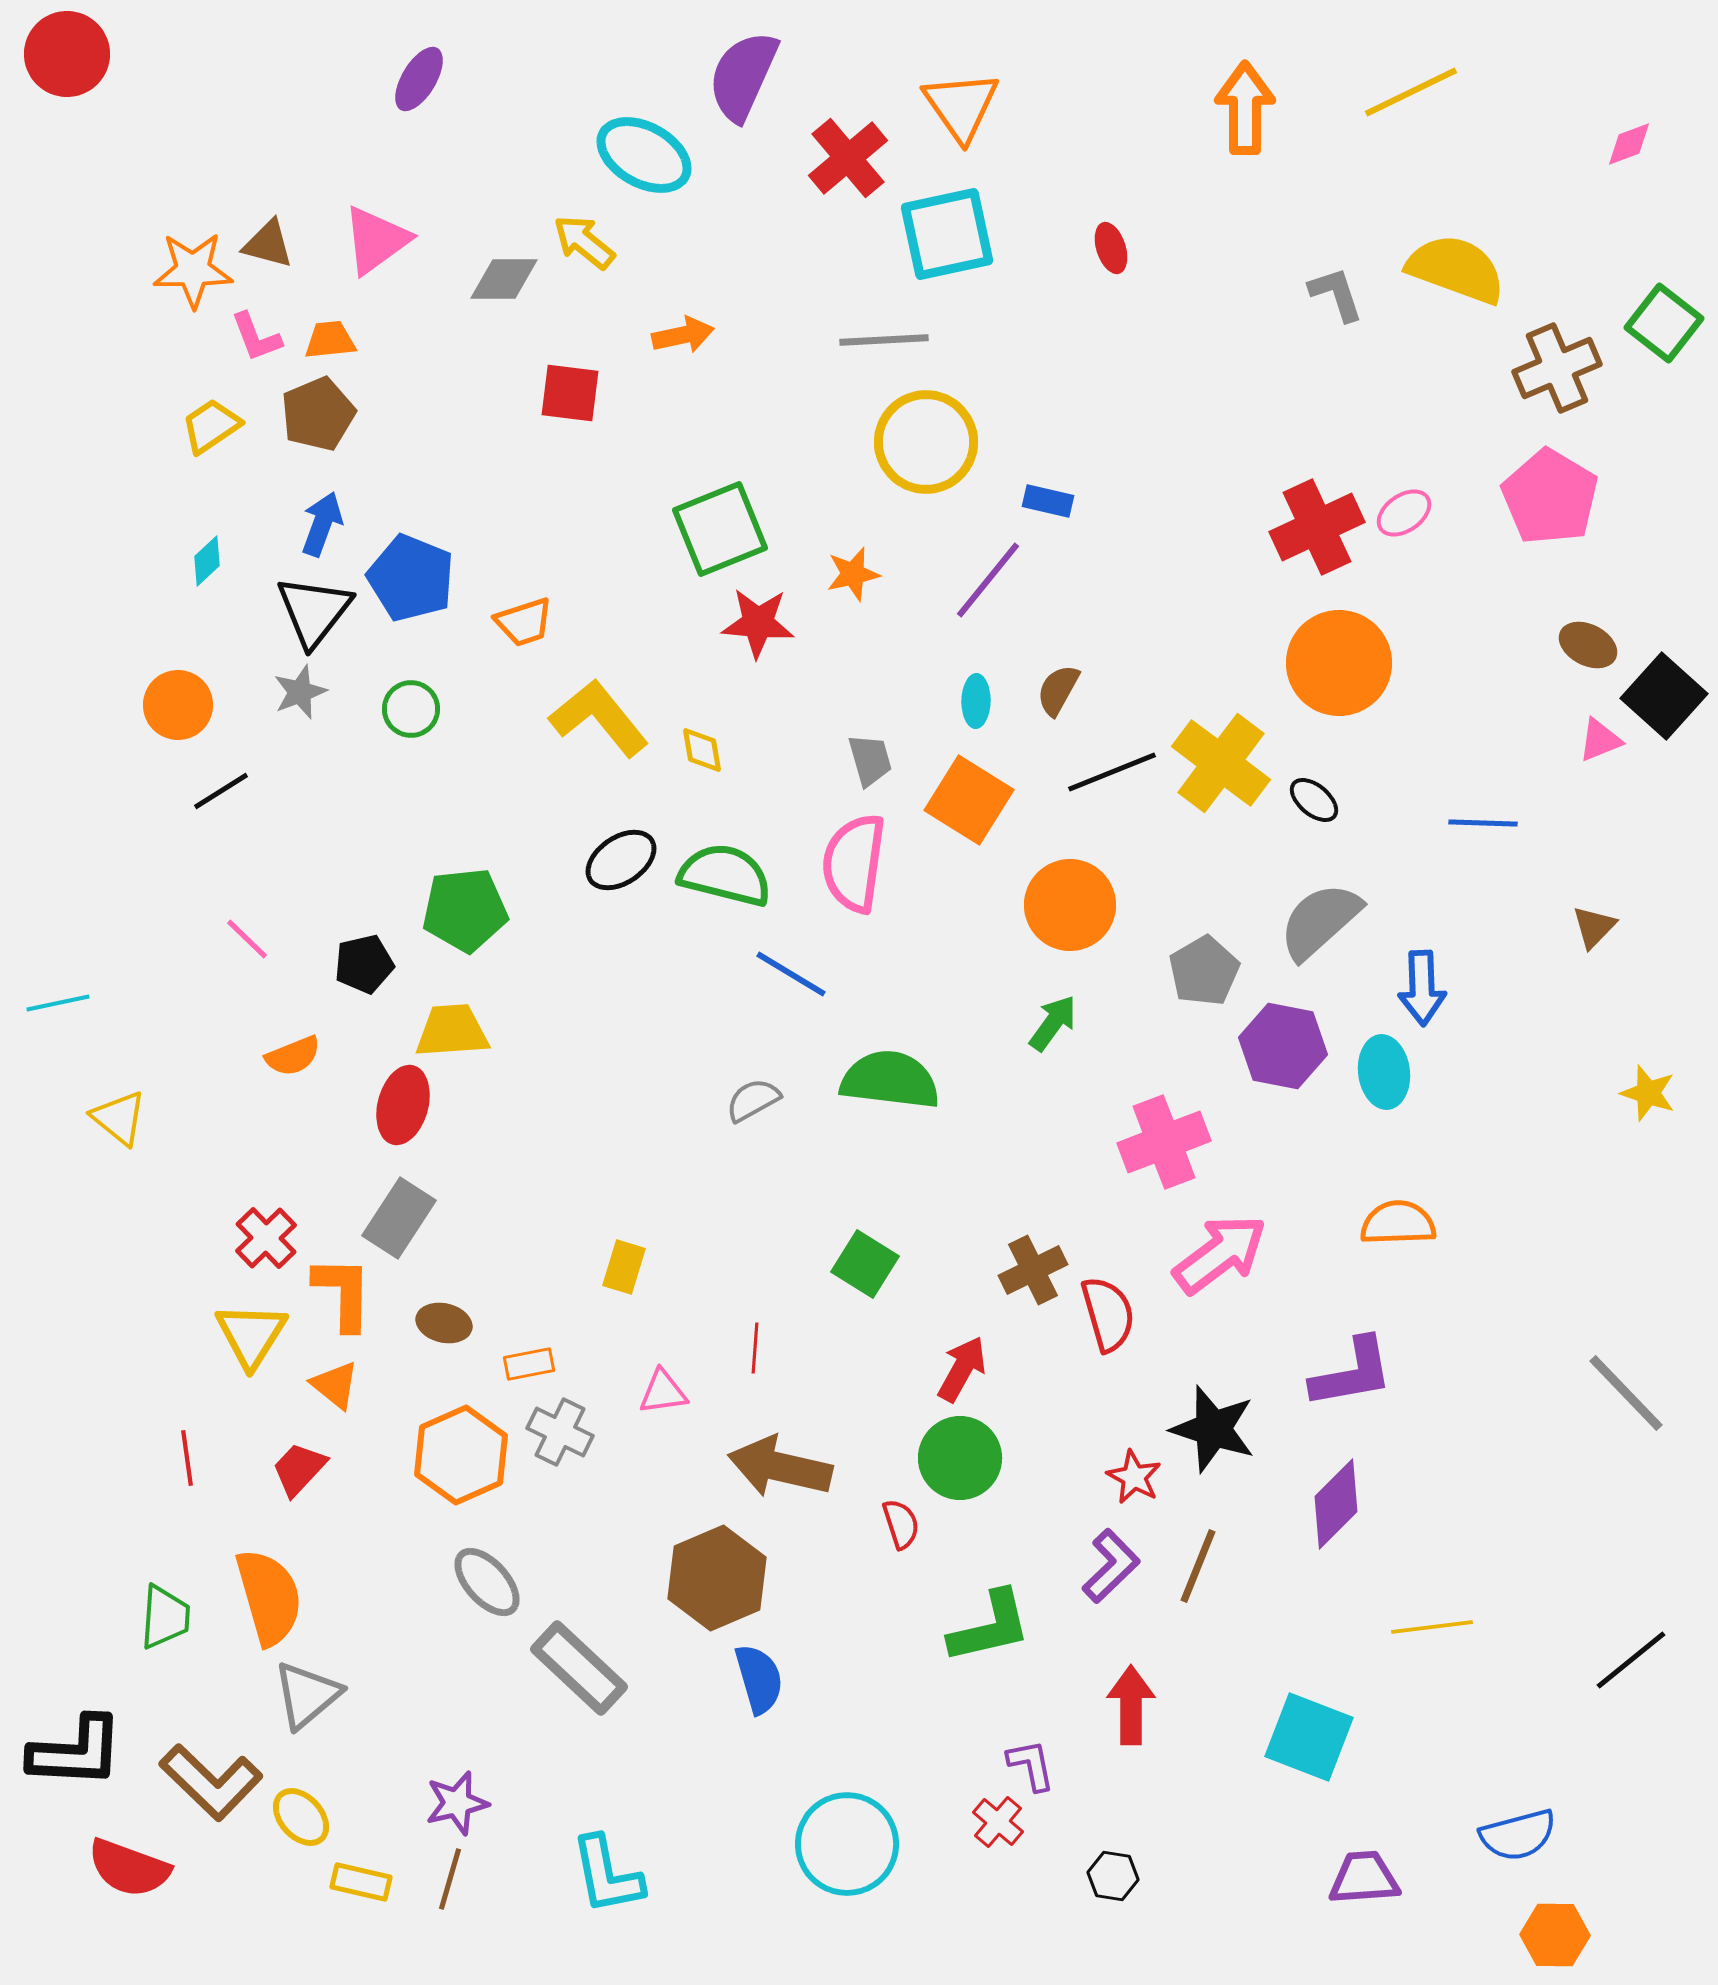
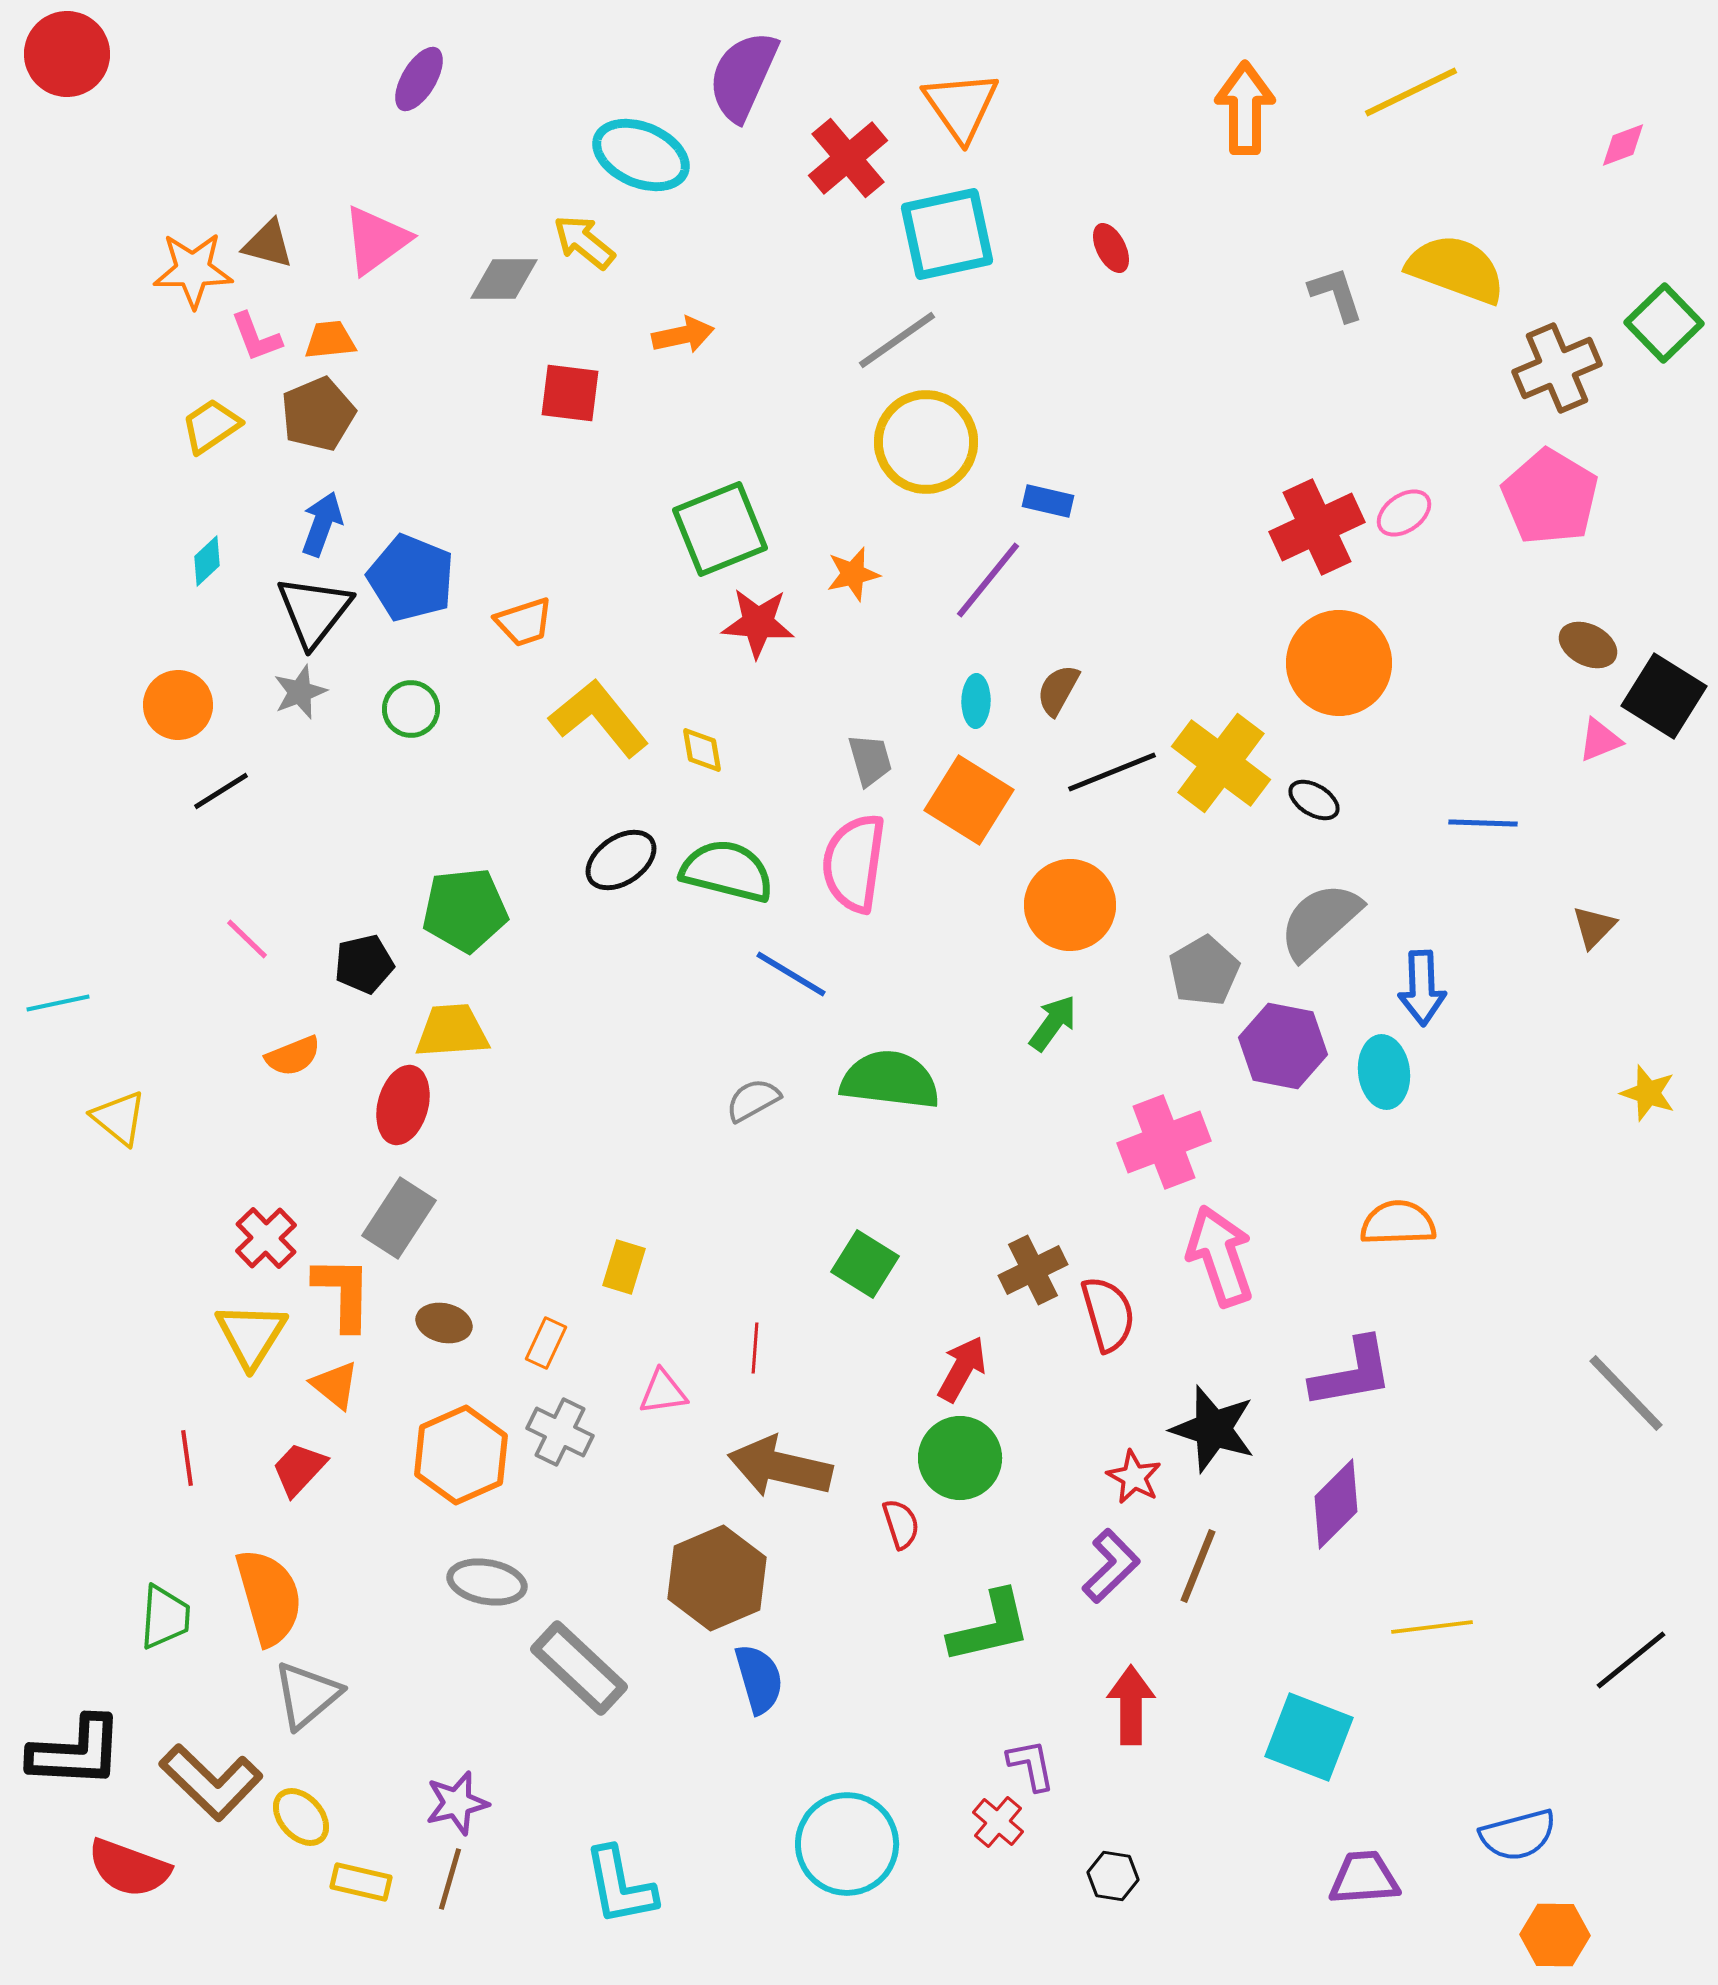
pink diamond at (1629, 144): moved 6 px left, 1 px down
cyan ellipse at (644, 155): moved 3 px left; rotated 6 degrees counterclockwise
red ellipse at (1111, 248): rotated 9 degrees counterclockwise
green square at (1664, 323): rotated 8 degrees clockwise
gray line at (884, 340): moved 13 px right; rotated 32 degrees counterclockwise
black square at (1664, 696): rotated 10 degrees counterclockwise
black ellipse at (1314, 800): rotated 9 degrees counterclockwise
green semicircle at (725, 875): moved 2 px right, 4 px up
pink arrow at (1220, 1254): moved 2 px down; rotated 72 degrees counterclockwise
orange rectangle at (529, 1364): moved 17 px right, 21 px up; rotated 54 degrees counterclockwise
gray ellipse at (487, 1582): rotated 38 degrees counterclockwise
cyan L-shape at (607, 1875): moved 13 px right, 11 px down
